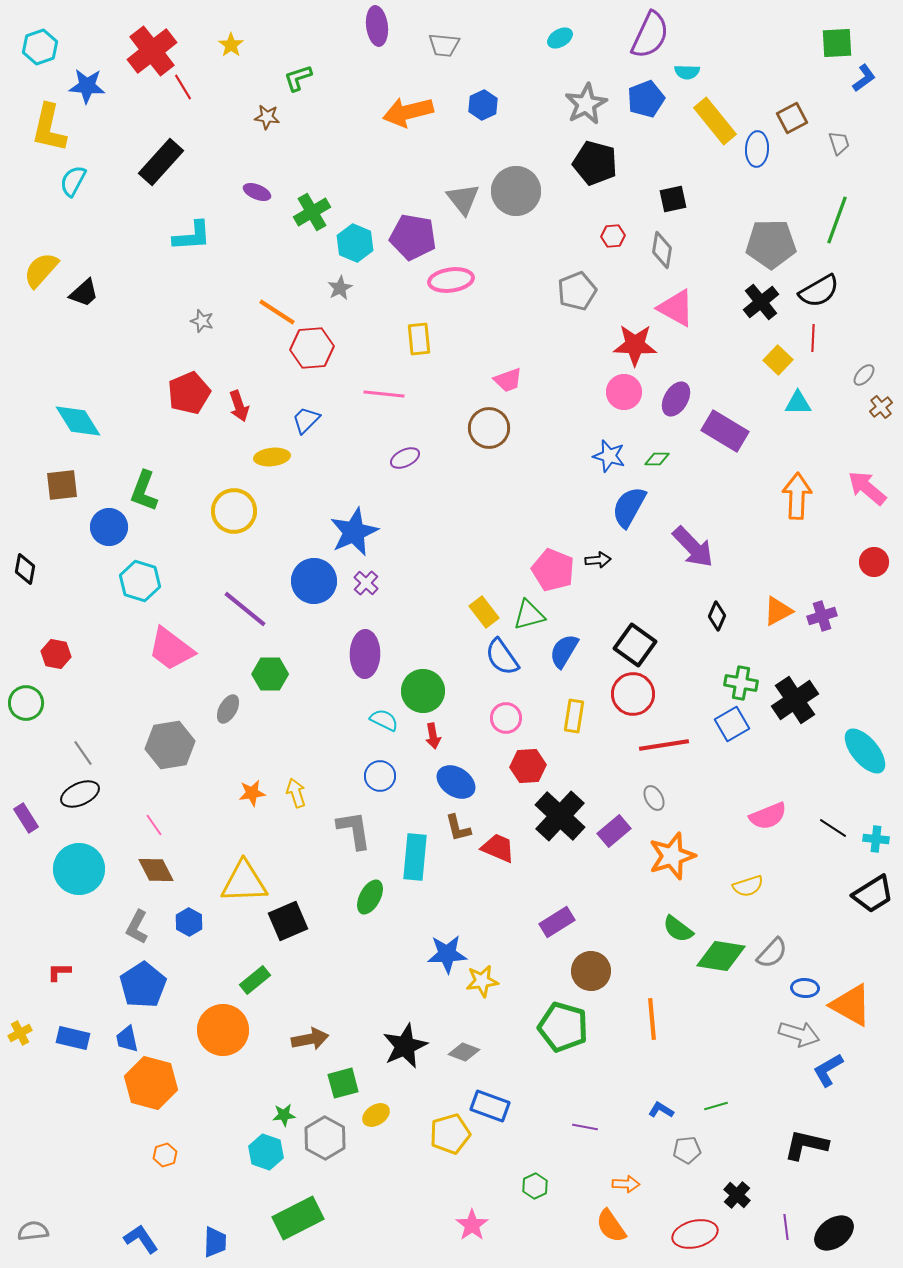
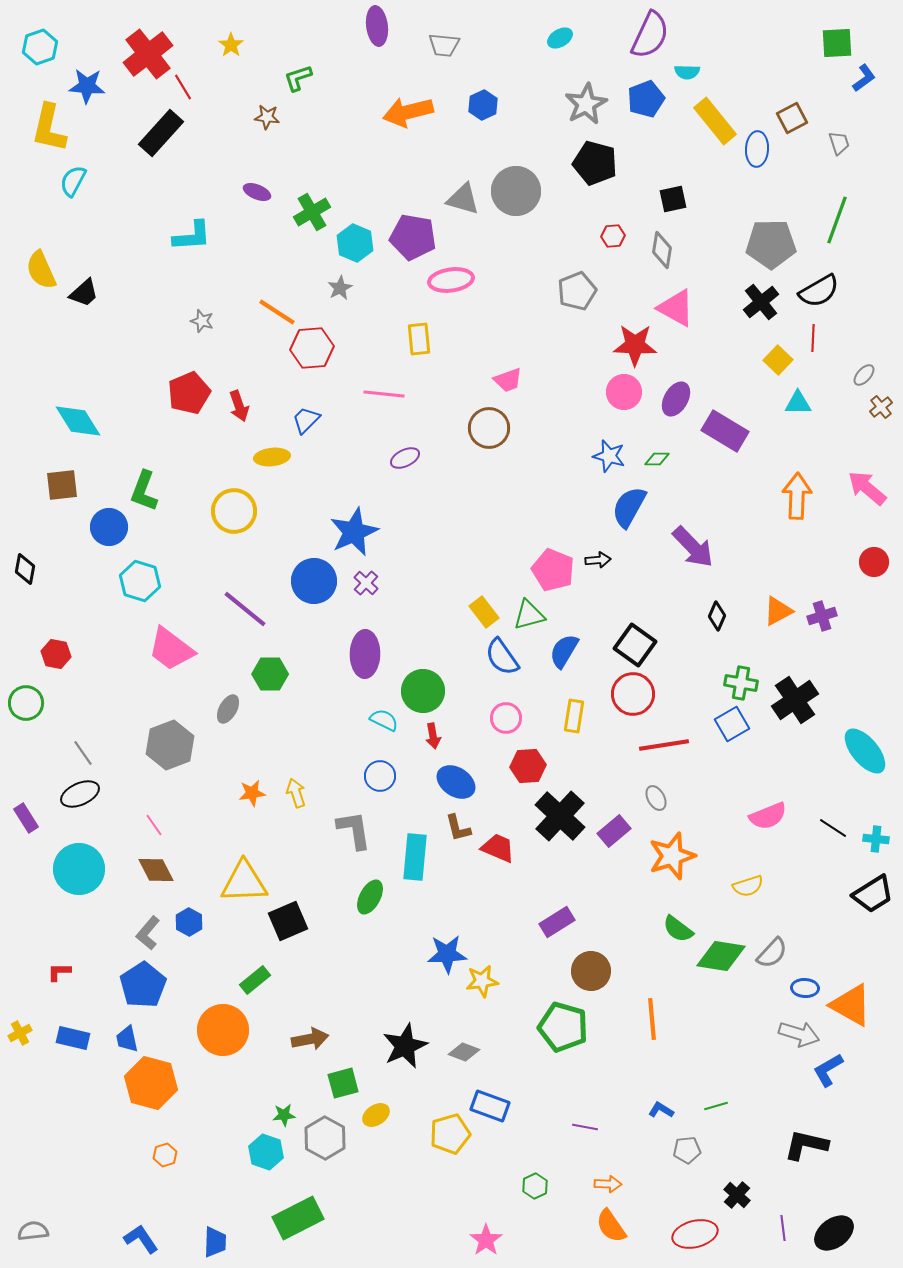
red cross at (152, 51): moved 4 px left, 3 px down
black rectangle at (161, 162): moved 29 px up
gray triangle at (463, 199): rotated 36 degrees counterclockwise
yellow semicircle at (41, 270): rotated 66 degrees counterclockwise
gray hexagon at (170, 745): rotated 12 degrees counterclockwise
gray ellipse at (654, 798): moved 2 px right
gray L-shape at (137, 927): moved 11 px right, 6 px down; rotated 12 degrees clockwise
orange arrow at (626, 1184): moved 18 px left
pink star at (472, 1225): moved 14 px right, 15 px down
purple line at (786, 1227): moved 3 px left, 1 px down
